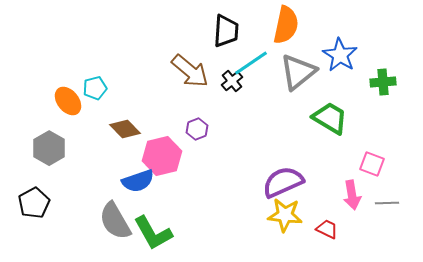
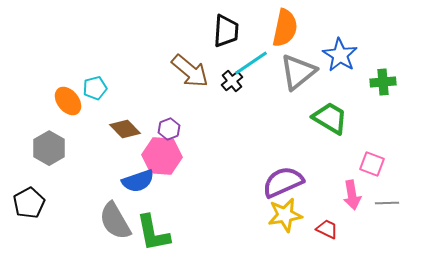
orange semicircle: moved 1 px left, 3 px down
purple hexagon: moved 28 px left
pink hexagon: rotated 18 degrees clockwise
black pentagon: moved 5 px left
yellow star: rotated 16 degrees counterclockwise
green L-shape: rotated 18 degrees clockwise
